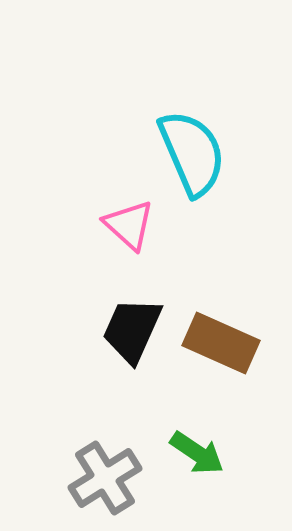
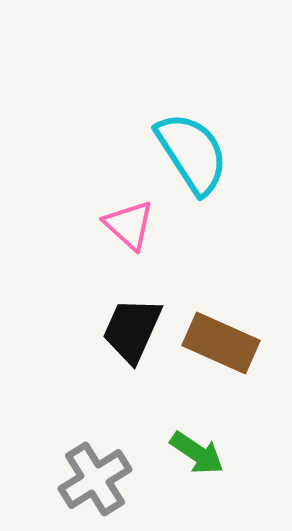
cyan semicircle: rotated 10 degrees counterclockwise
gray cross: moved 10 px left, 1 px down
